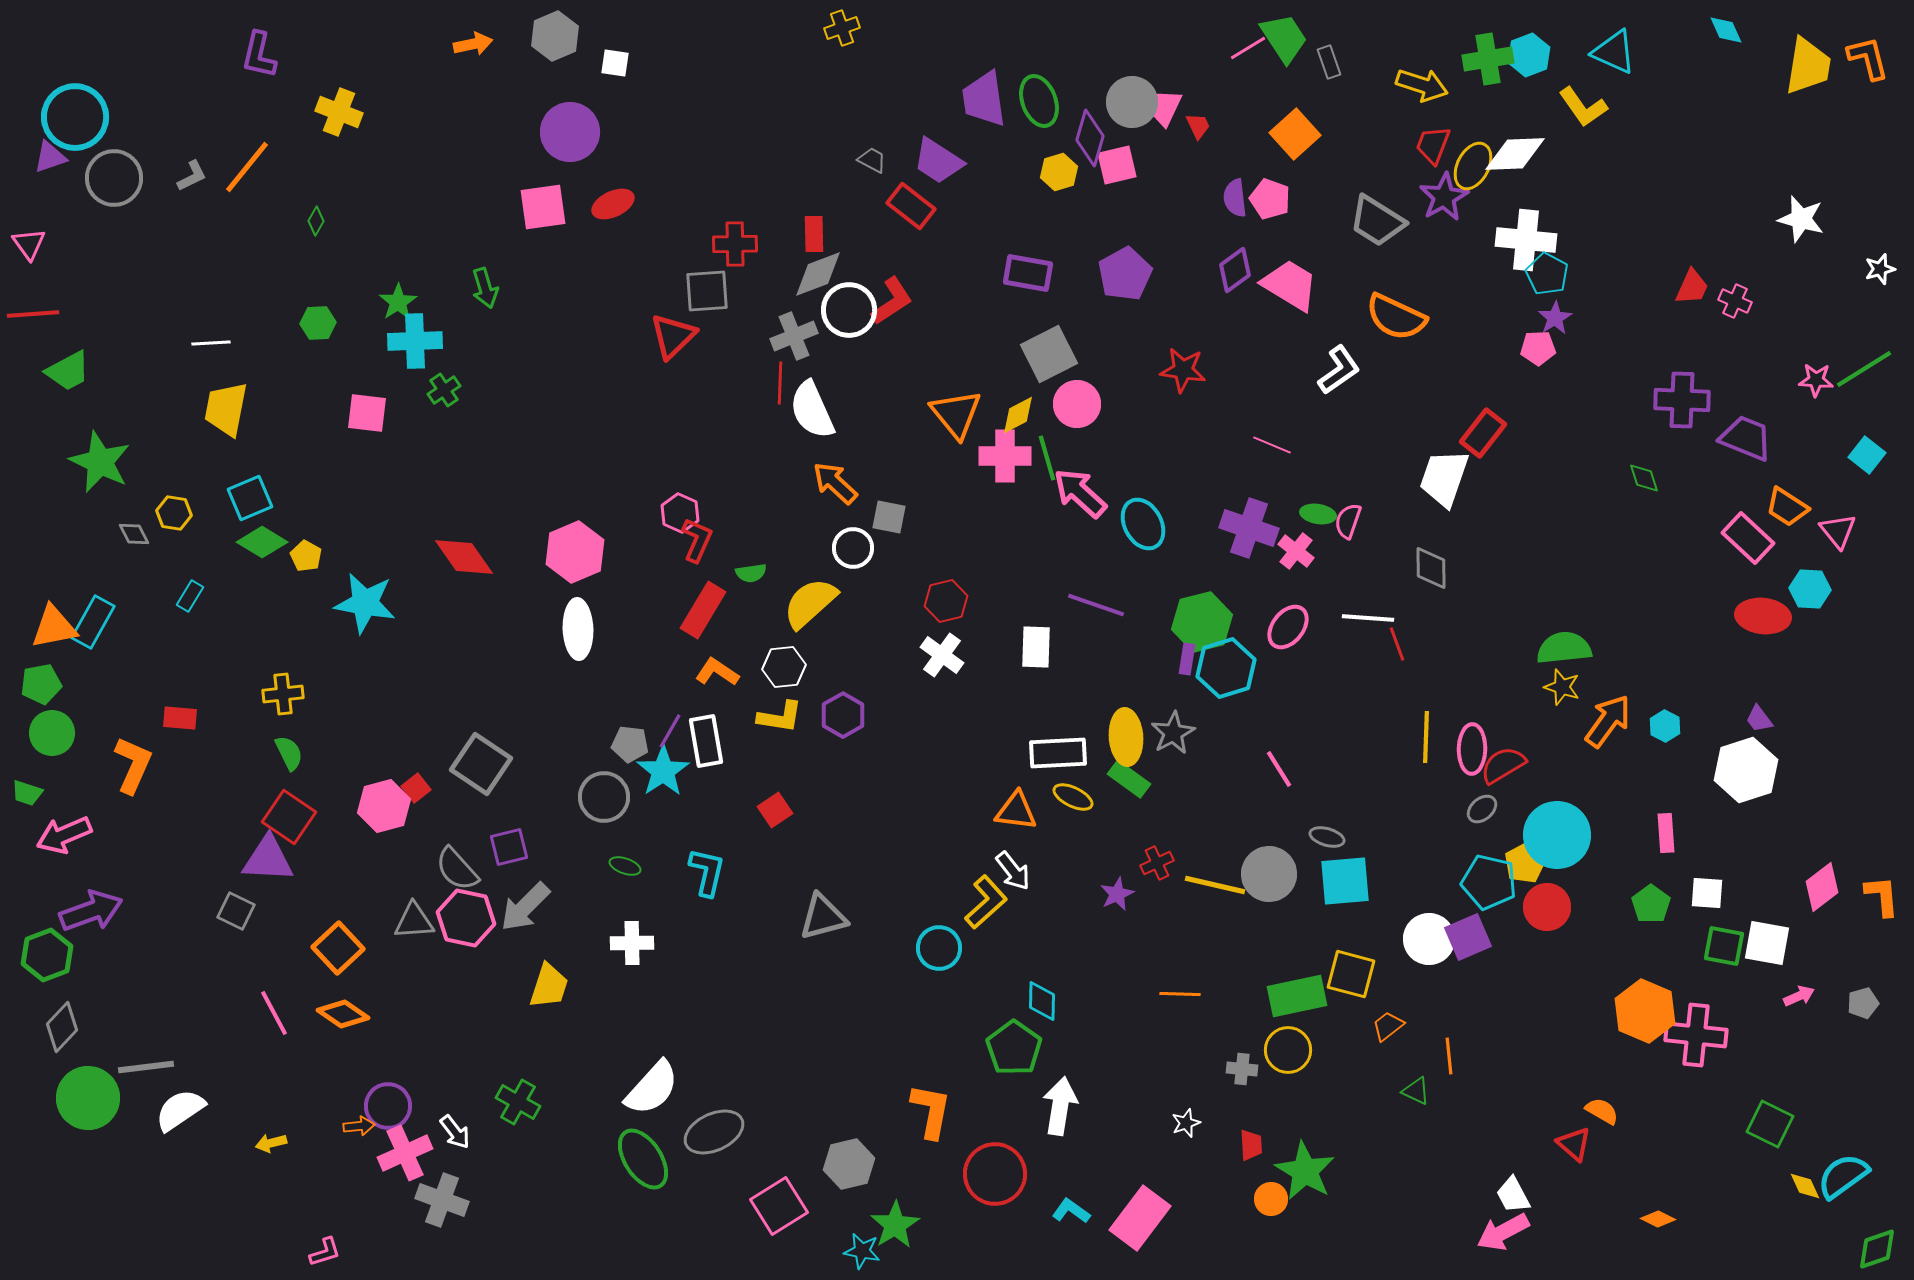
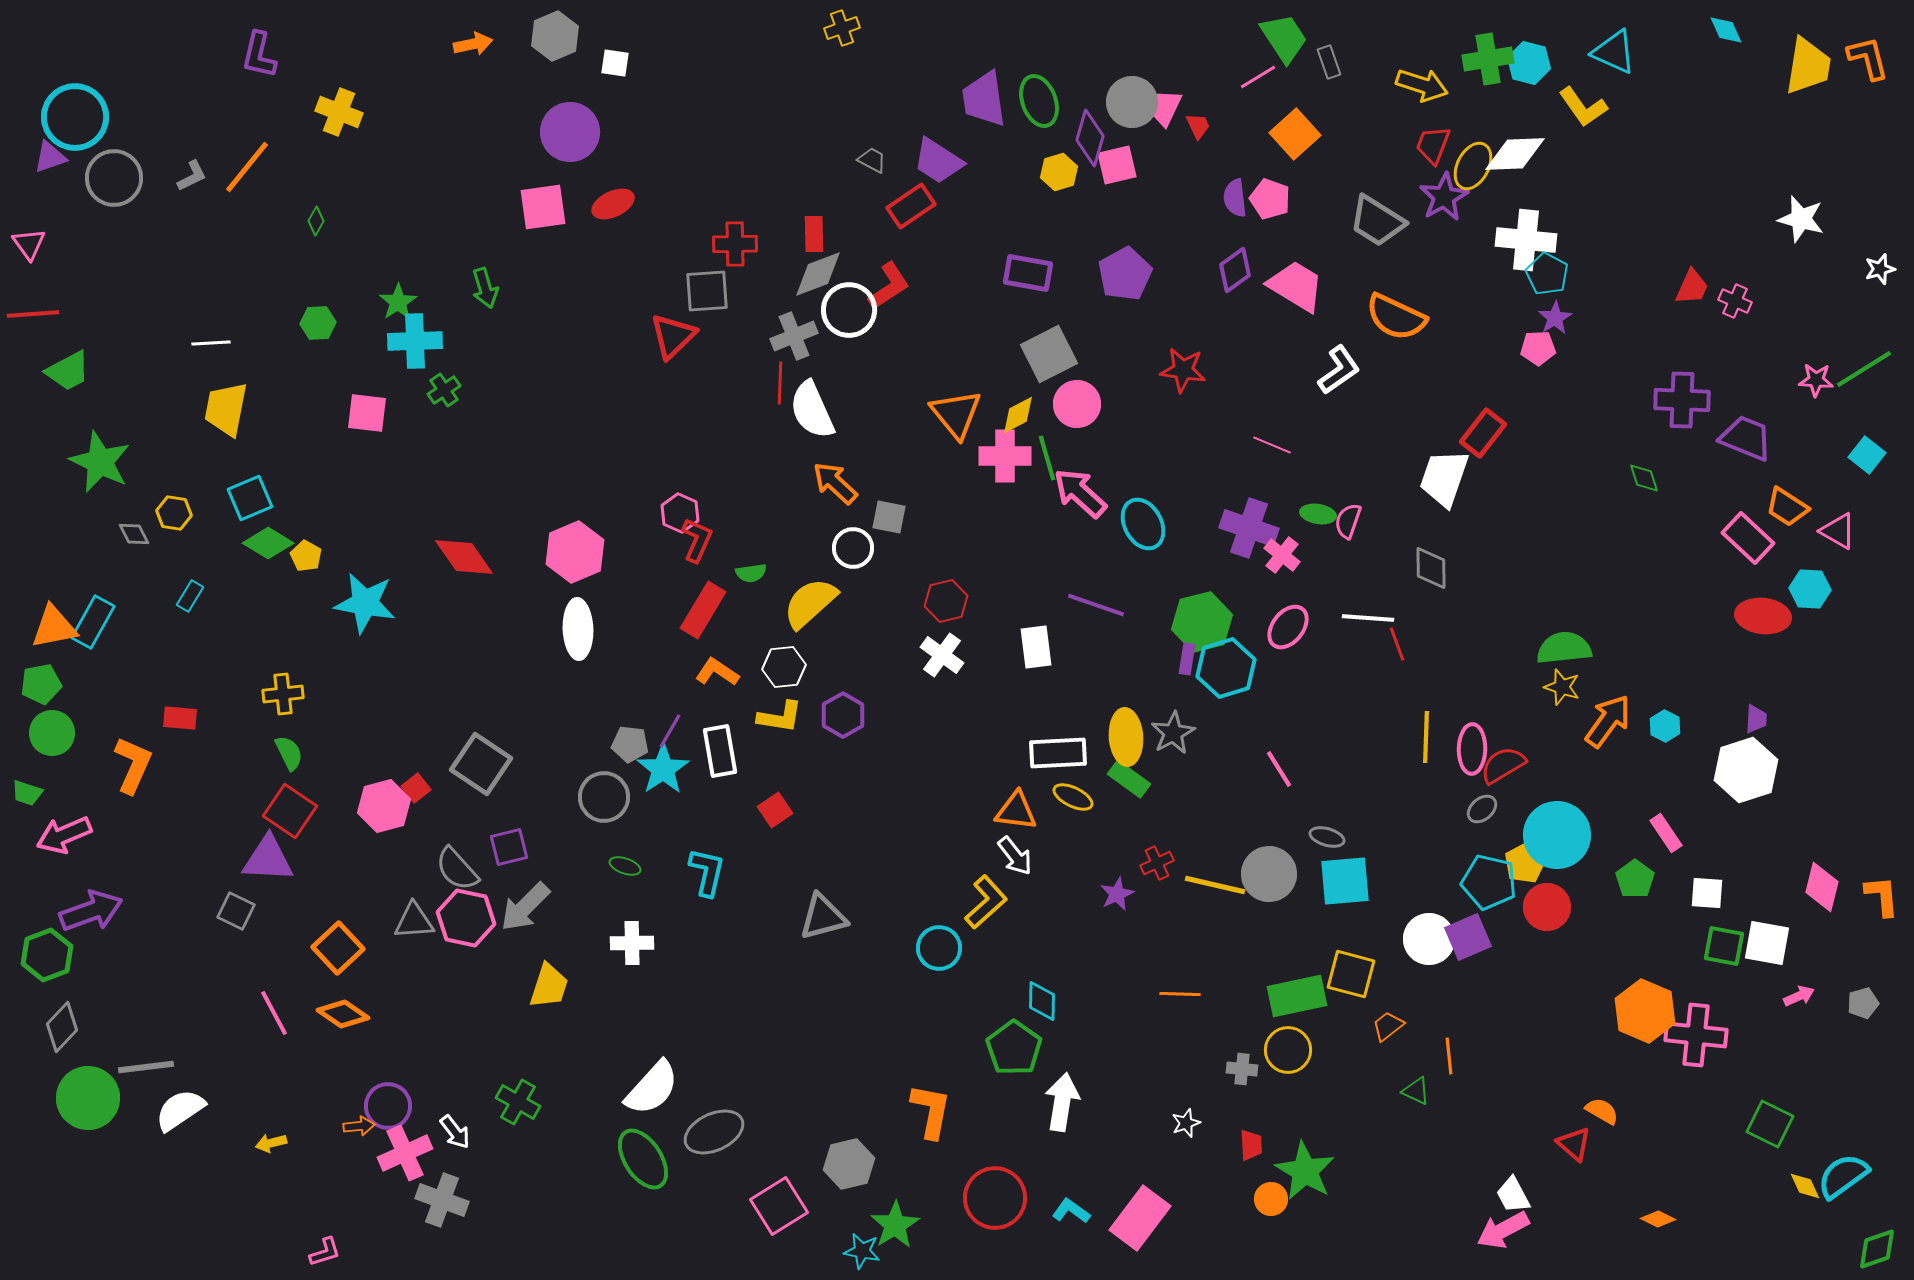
pink line at (1248, 48): moved 10 px right, 29 px down
cyan hexagon at (1529, 55): moved 8 px down; rotated 24 degrees counterclockwise
red rectangle at (911, 206): rotated 72 degrees counterclockwise
pink trapezoid at (1290, 285): moved 6 px right, 1 px down
red L-shape at (892, 301): moved 3 px left, 15 px up
pink triangle at (1838, 531): rotated 21 degrees counterclockwise
green diamond at (262, 542): moved 6 px right, 1 px down
pink cross at (1296, 551): moved 14 px left, 4 px down
white rectangle at (1036, 647): rotated 9 degrees counterclockwise
purple trapezoid at (1759, 719): moved 3 px left; rotated 140 degrees counterclockwise
white rectangle at (706, 741): moved 14 px right, 10 px down
cyan star at (663, 771): moved 2 px up
red square at (289, 817): moved 1 px right, 6 px up
pink rectangle at (1666, 833): rotated 30 degrees counterclockwise
white arrow at (1013, 871): moved 2 px right, 15 px up
pink diamond at (1822, 887): rotated 39 degrees counterclockwise
green pentagon at (1651, 904): moved 16 px left, 25 px up
white arrow at (1060, 1106): moved 2 px right, 4 px up
red circle at (995, 1174): moved 24 px down
pink arrow at (1503, 1232): moved 2 px up
